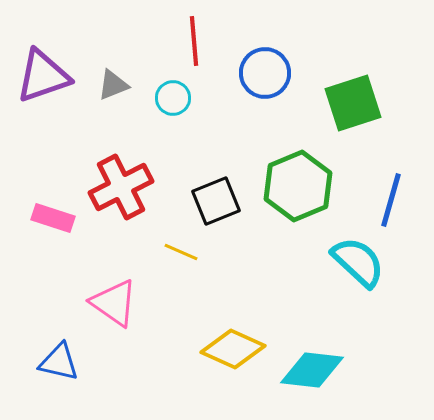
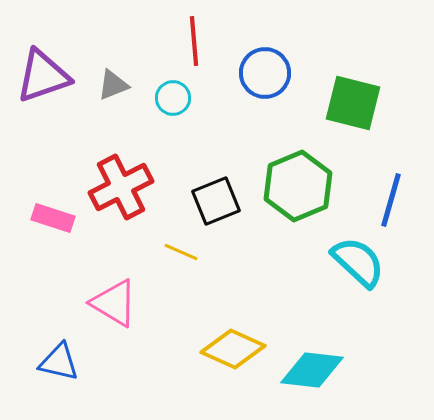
green square: rotated 32 degrees clockwise
pink triangle: rotated 4 degrees counterclockwise
